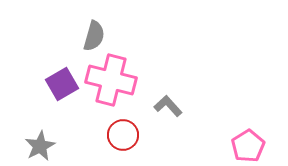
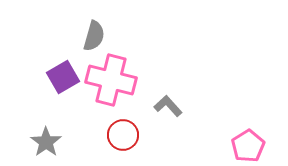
purple square: moved 1 px right, 7 px up
gray star: moved 6 px right, 4 px up; rotated 8 degrees counterclockwise
